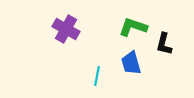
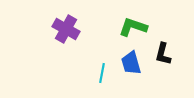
black L-shape: moved 1 px left, 10 px down
cyan line: moved 5 px right, 3 px up
